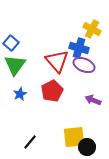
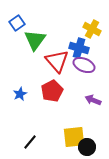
blue square: moved 6 px right, 20 px up; rotated 14 degrees clockwise
green triangle: moved 20 px right, 25 px up
